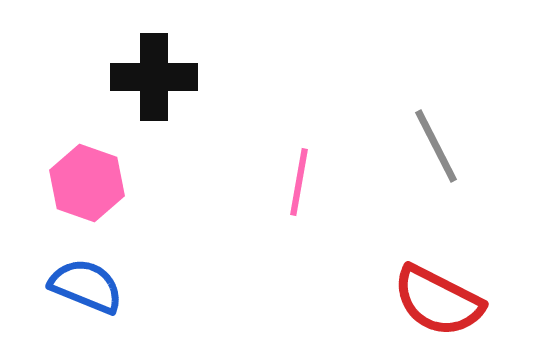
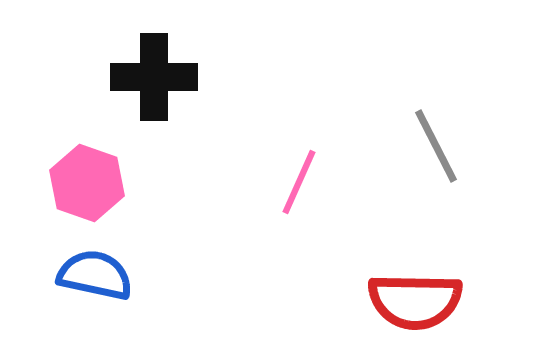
pink line: rotated 14 degrees clockwise
blue semicircle: moved 9 px right, 11 px up; rotated 10 degrees counterclockwise
red semicircle: moved 23 px left; rotated 26 degrees counterclockwise
